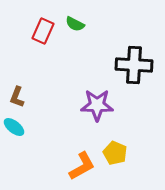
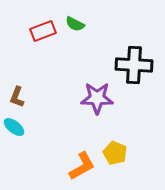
red rectangle: rotated 45 degrees clockwise
purple star: moved 7 px up
